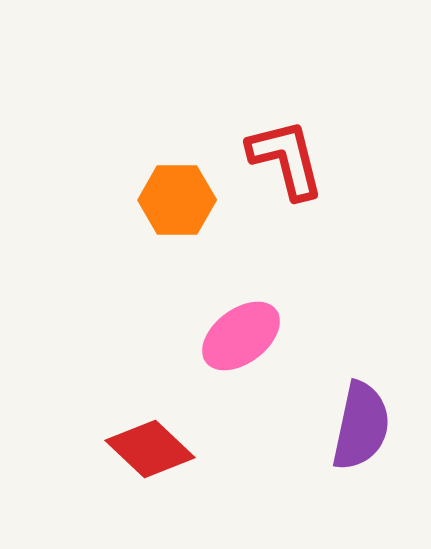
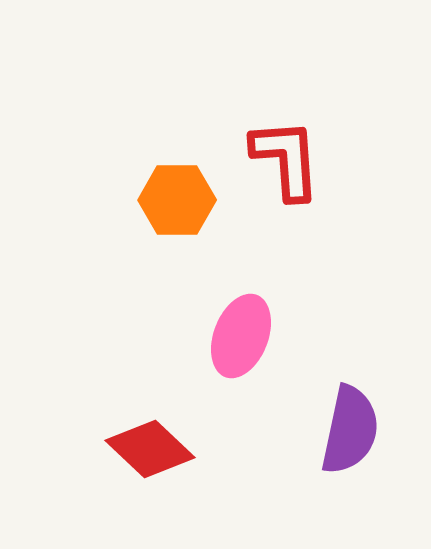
red L-shape: rotated 10 degrees clockwise
pink ellipse: rotated 32 degrees counterclockwise
purple semicircle: moved 11 px left, 4 px down
